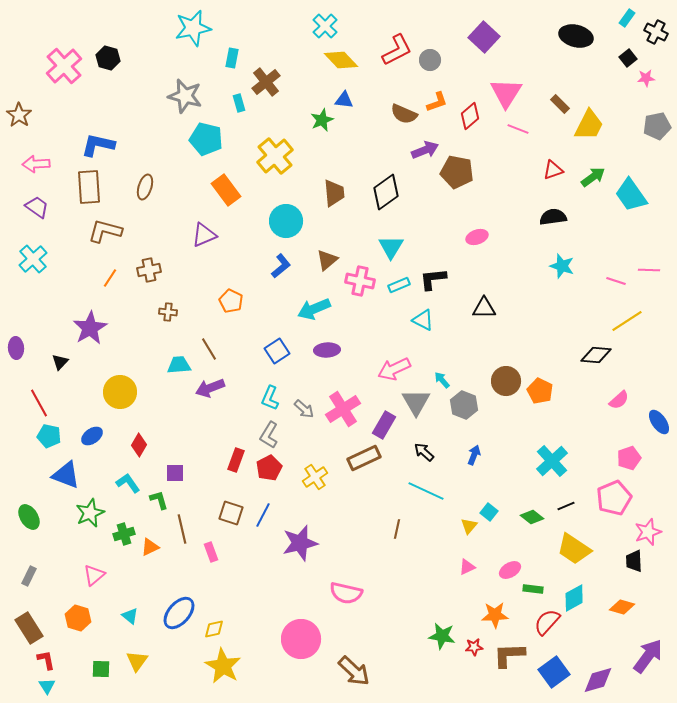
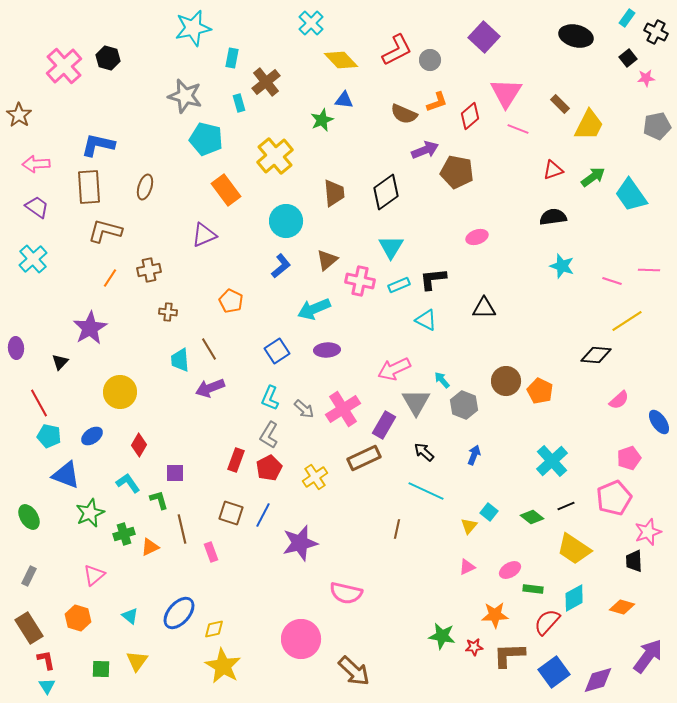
cyan cross at (325, 26): moved 14 px left, 3 px up
pink line at (616, 281): moved 4 px left
cyan triangle at (423, 320): moved 3 px right
cyan trapezoid at (179, 365): moved 1 px right, 5 px up; rotated 90 degrees counterclockwise
